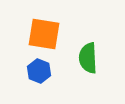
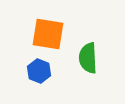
orange square: moved 4 px right
